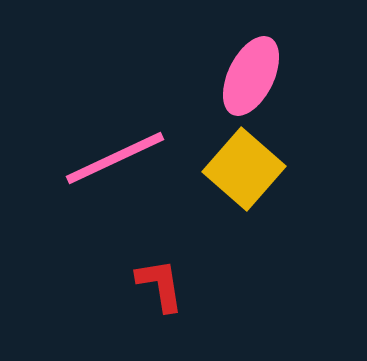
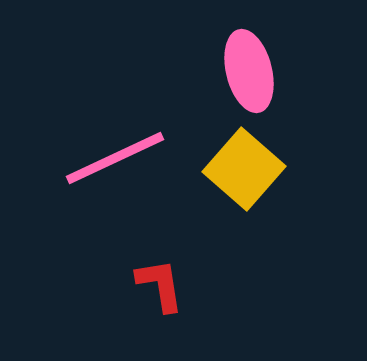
pink ellipse: moved 2 px left, 5 px up; rotated 40 degrees counterclockwise
